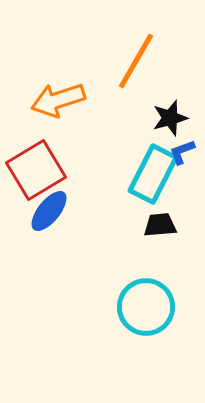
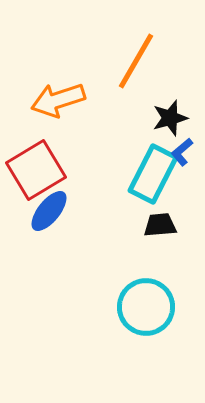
blue L-shape: rotated 20 degrees counterclockwise
